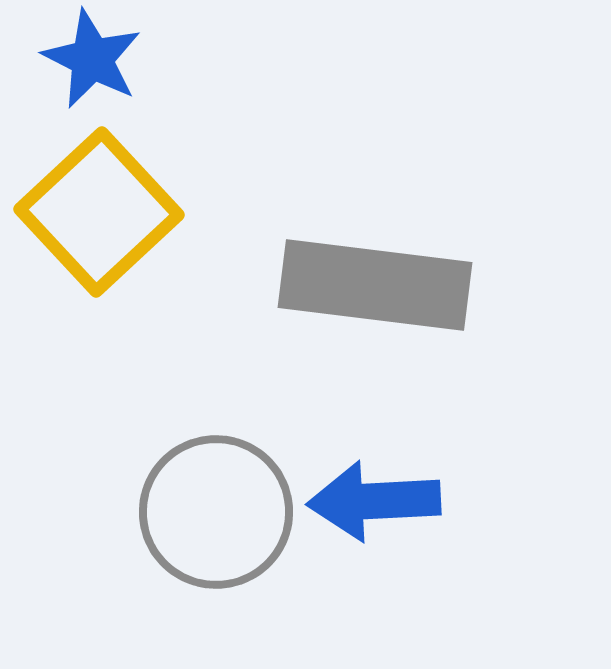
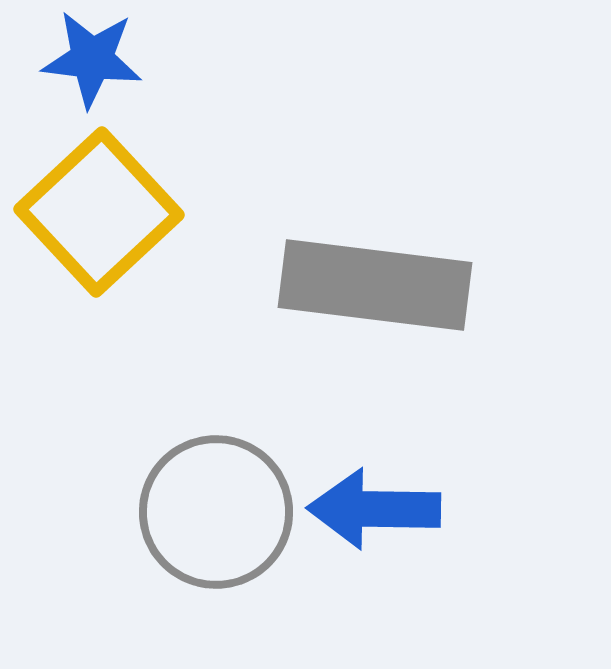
blue star: rotated 20 degrees counterclockwise
blue arrow: moved 8 px down; rotated 4 degrees clockwise
